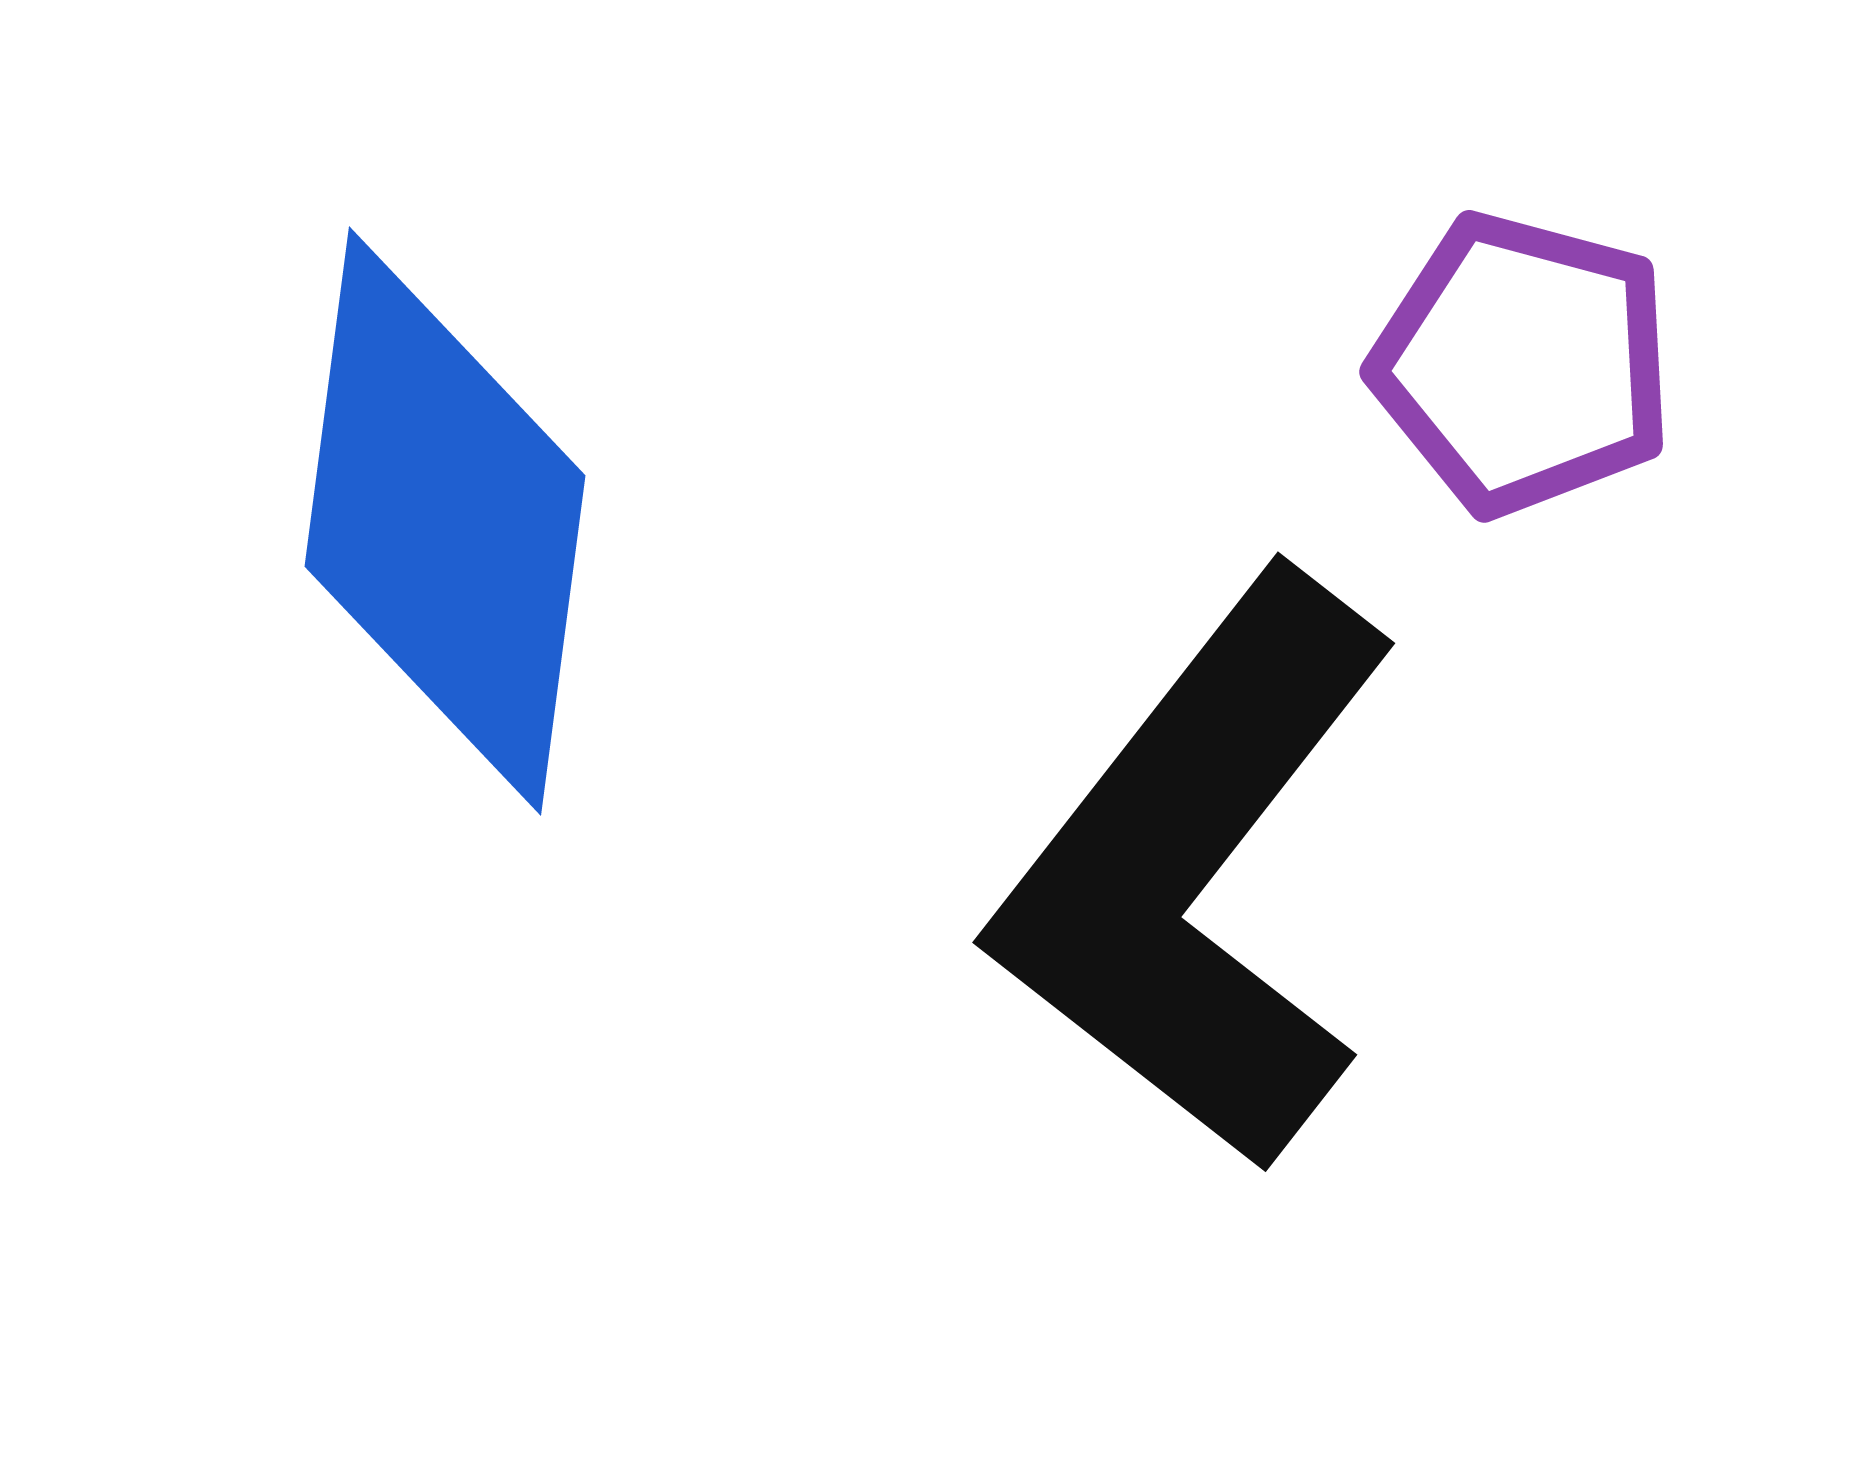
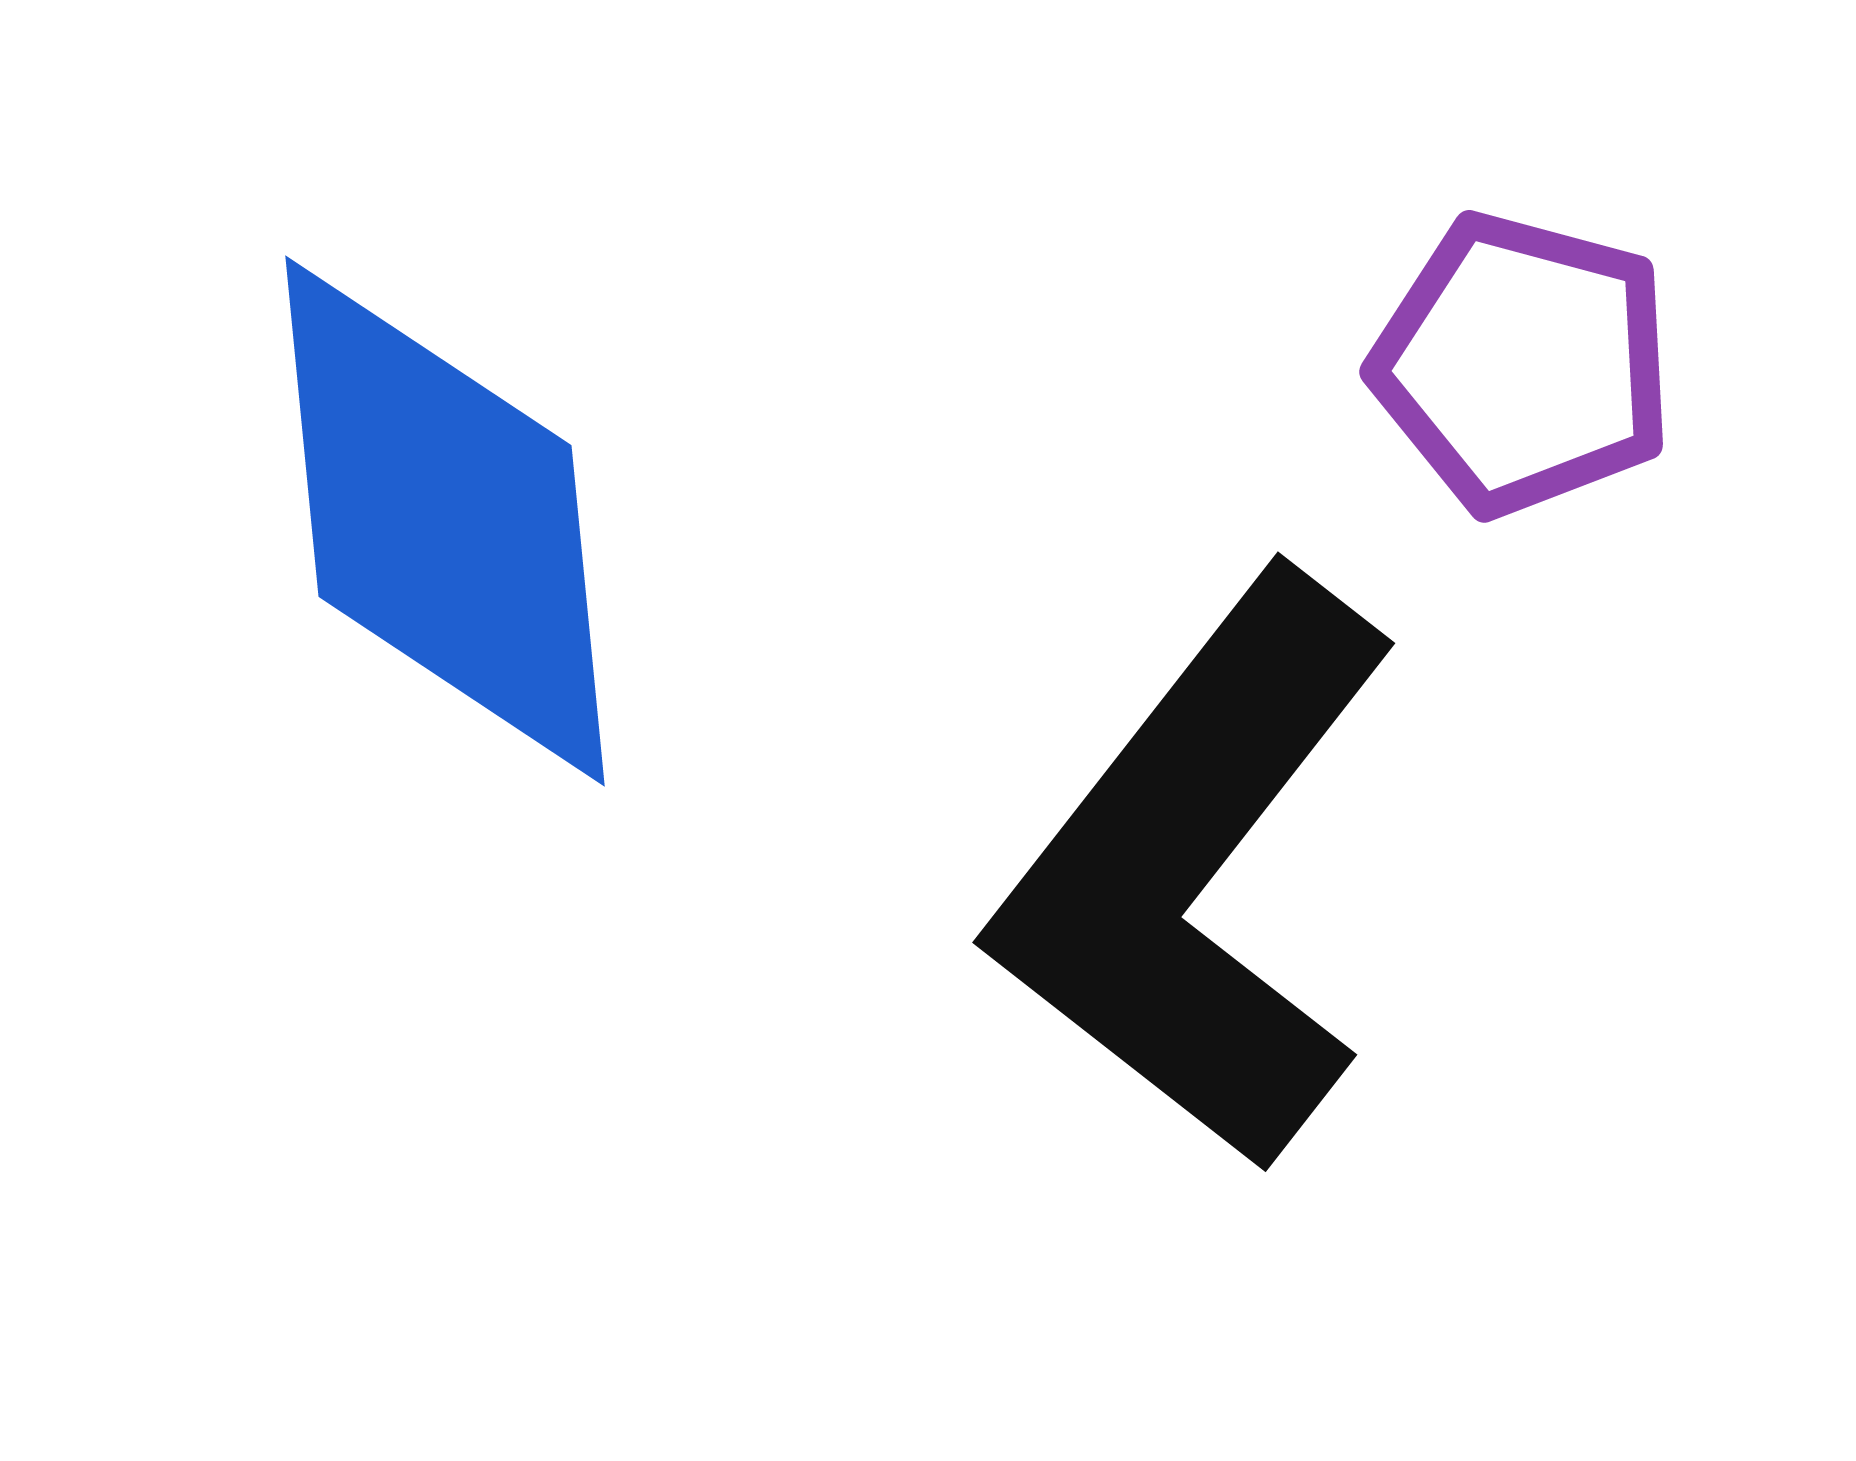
blue diamond: rotated 13 degrees counterclockwise
